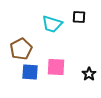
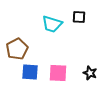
brown pentagon: moved 4 px left
pink square: moved 2 px right, 6 px down
black star: moved 1 px right, 1 px up; rotated 16 degrees counterclockwise
